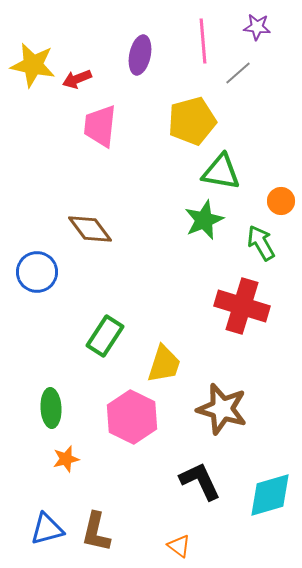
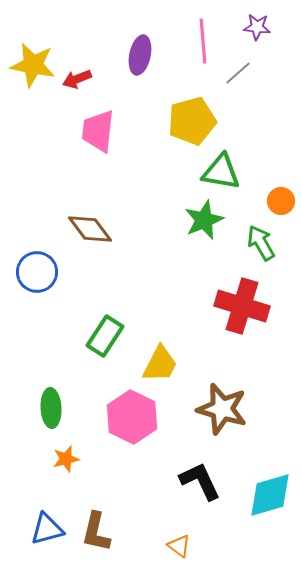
pink trapezoid: moved 2 px left, 5 px down
yellow trapezoid: moved 4 px left; rotated 9 degrees clockwise
